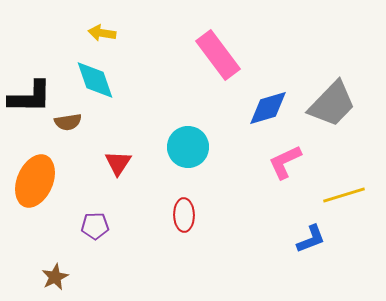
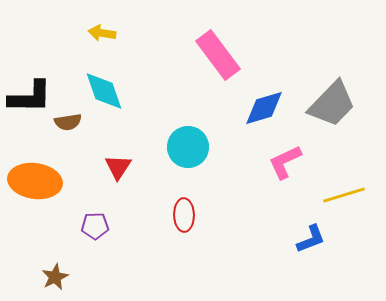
cyan diamond: moved 9 px right, 11 px down
blue diamond: moved 4 px left
red triangle: moved 4 px down
orange ellipse: rotated 75 degrees clockwise
